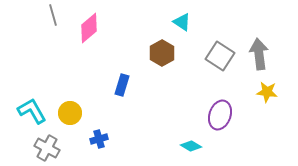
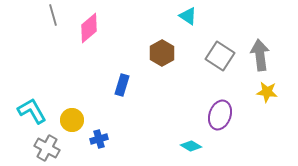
cyan triangle: moved 6 px right, 6 px up
gray arrow: moved 1 px right, 1 px down
yellow circle: moved 2 px right, 7 px down
